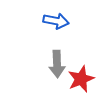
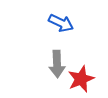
blue arrow: moved 5 px right, 2 px down; rotated 15 degrees clockwise
